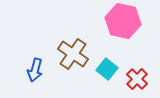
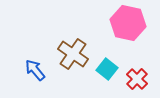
pink hexagon: moved 5 px right, 2 px down
blue arrow: rotated 125 degrees clockwise
